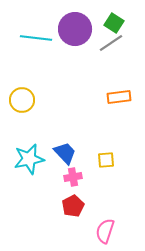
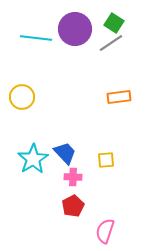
yellow circle: moved 3 px up
cyan star: moved 4 px right; rotated 20 degrees counterclockwise
pink cross: rotated 12 degrees clockwise
